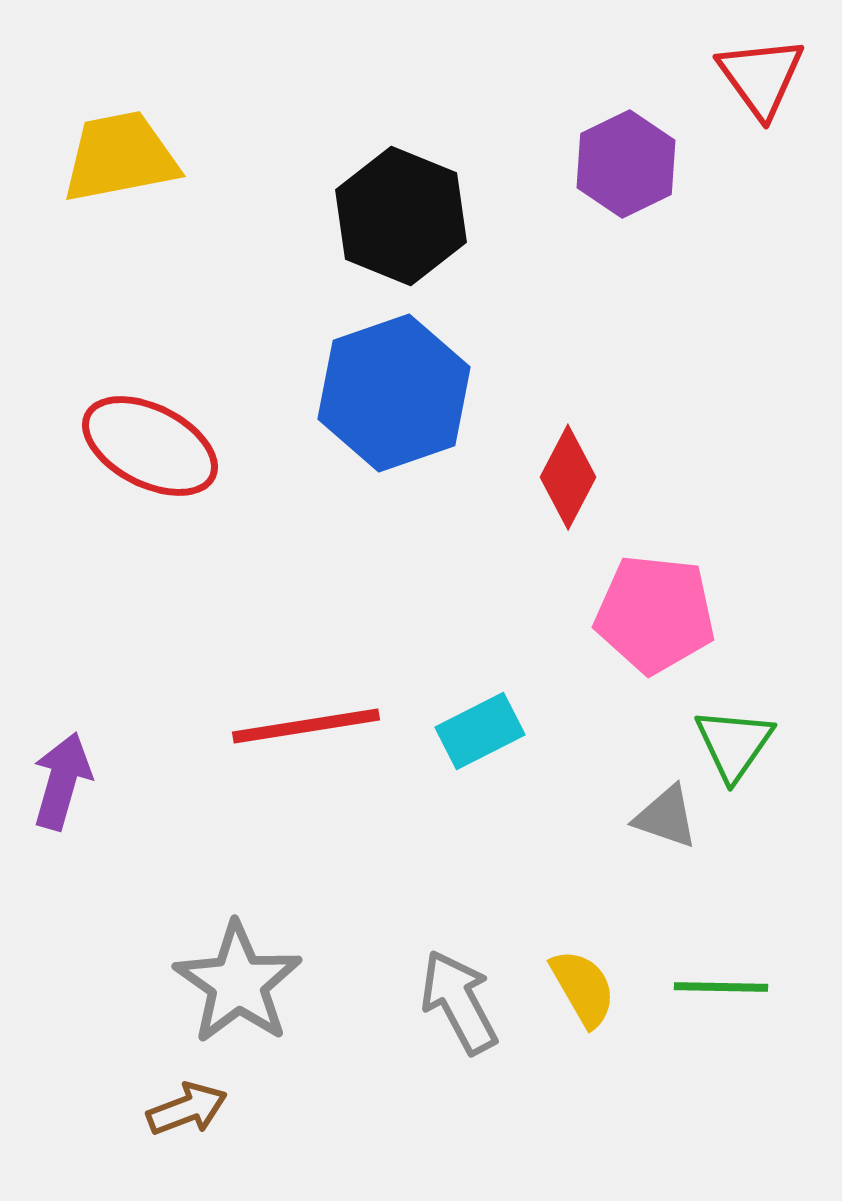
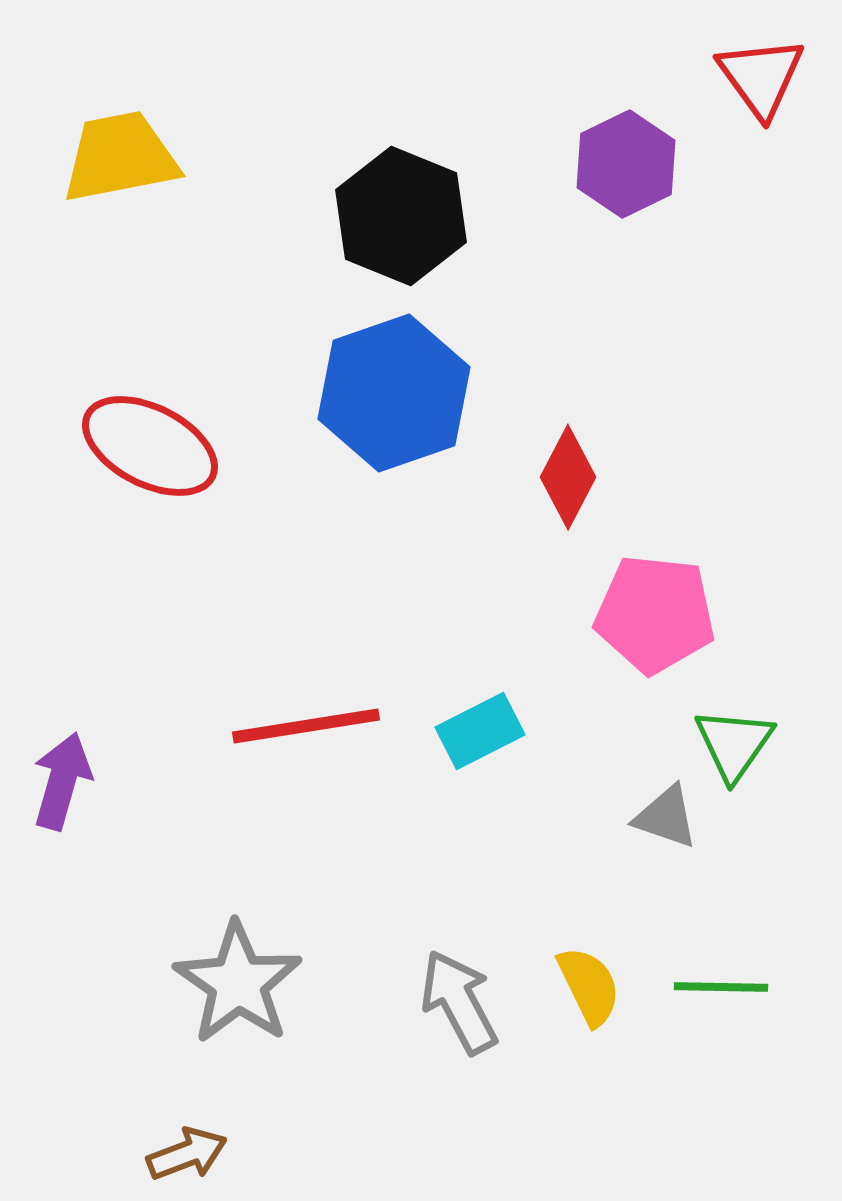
yellow semicircle: moved 6 px right, 2 px up; rotated 4 degrees clockwise
brown arrow: moved 45 px down
